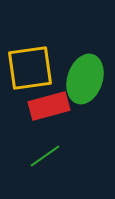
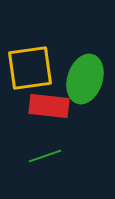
red rectangle: rotated 21 degrees clockwise
green line: rotated 16 degrees clockwise
